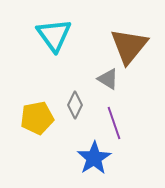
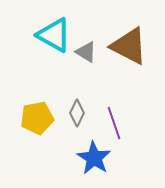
cyan triangle: rotated 24 degrees counterclockwise
brown triangle: rotated 42 degrees counterclockwise
gray triangle: moved 22 px left, 27 px up
gray diamond: moved 2 px right, 8 px down
blue star: rotated 8 degrees counterclockwise
